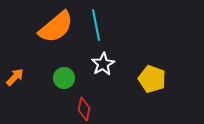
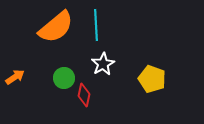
cyan line: rotated 8 degrees clockwise
orange arrow: rotated 12 degrees clockwise
red diamond: moved 14 px up
